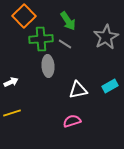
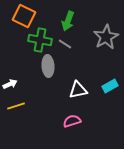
orange square: rotated 20 degrees counterclockwise
green arrow: rotated 54 degrees clockwise
green cross: moved 1 px left, 1 px down; rotated 15 degrees clockwise
white arrow: moved 1 px left, 2 px down
yellow line: moved 4 px right, 7 px up
